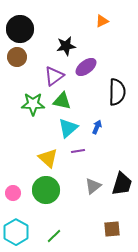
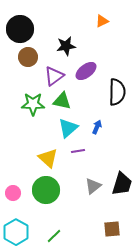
brown circle: moved 11 px right
purple ellipse: moved 4 px down
